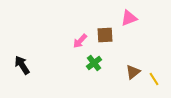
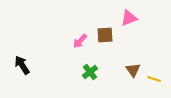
green cross: moved 4 px left, 9 px down
brown triangle: moved 2 px up; rotated 28 degrees counterclockwise
yellow line: rotated 40 degrees counterclockwise
